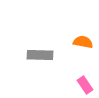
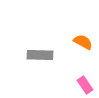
orange semicircle: rotated 18 degrees clockwise
